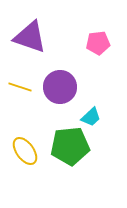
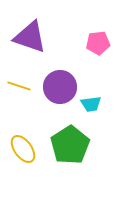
yellow line: moved 1 px left, 1 px up
cyan trapezoid: moved 13 px up; rotated 35 degrees clockwise
green pentagon: moved 1 px up; rotated 27 degrees counterclockwise
yellow ellipse: moved 2 px left, 2 px up
